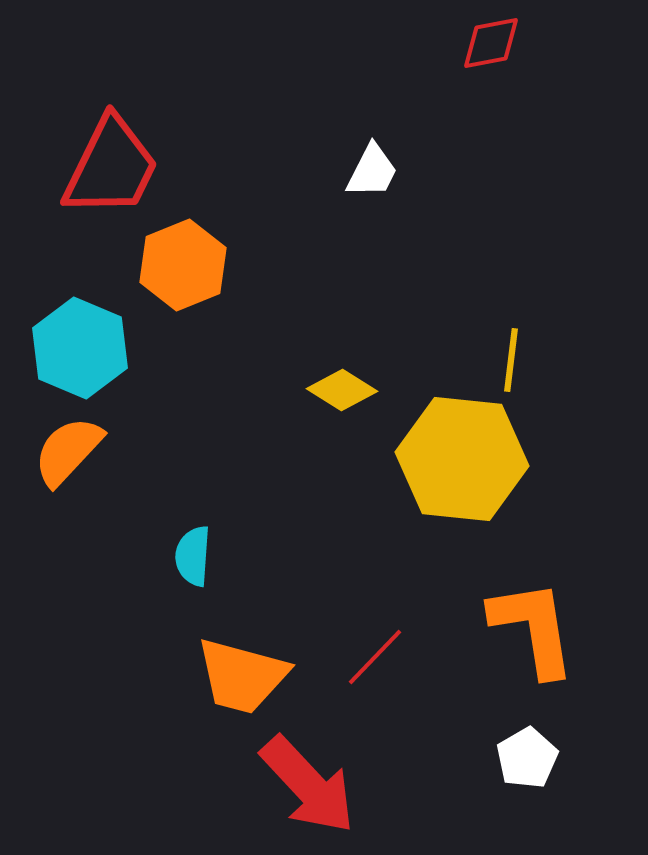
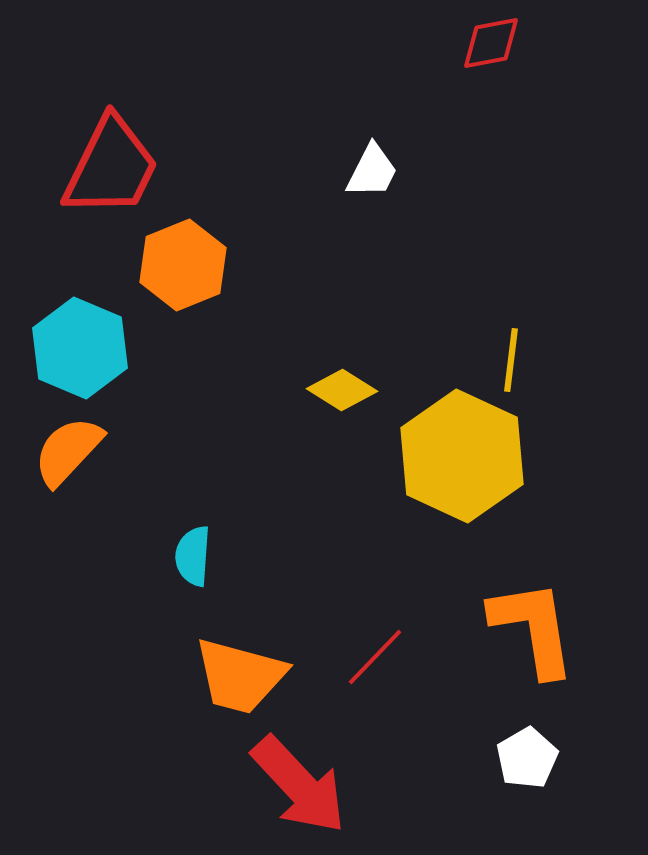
yellow hexagon: moved 3 px up; rotated 19 degrees clockwise
orange trapezoid: moved 2 px left
red arrow: moved 9 px left
